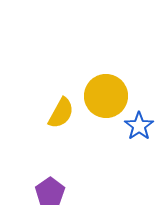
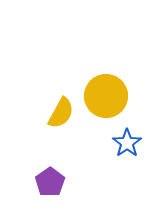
blue star: moved 12 px left, 17 px down
purple pentagon: moved 10 px up
